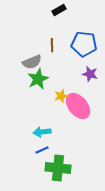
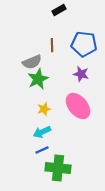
purple star: moved 9 px left
yellow star: moved 17 px left, 13 px down
cyan arrow: rotated 18 degrees counterclockwise
